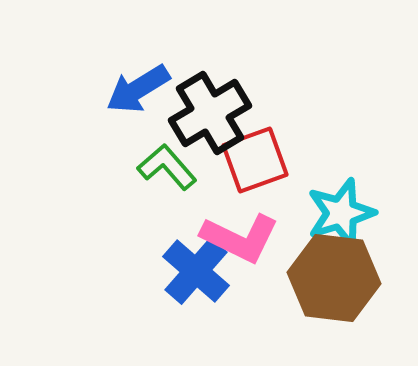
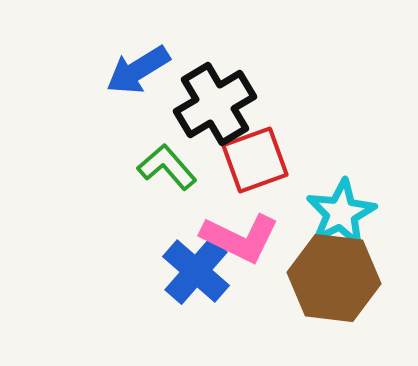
blue arrow: moved 19 px up
black cross: moved 5 px right, 9 px up
cyan star: rotated 10 degrees counterclockwise
